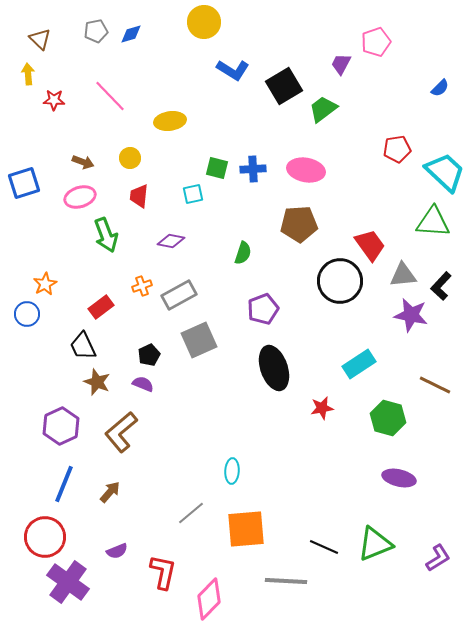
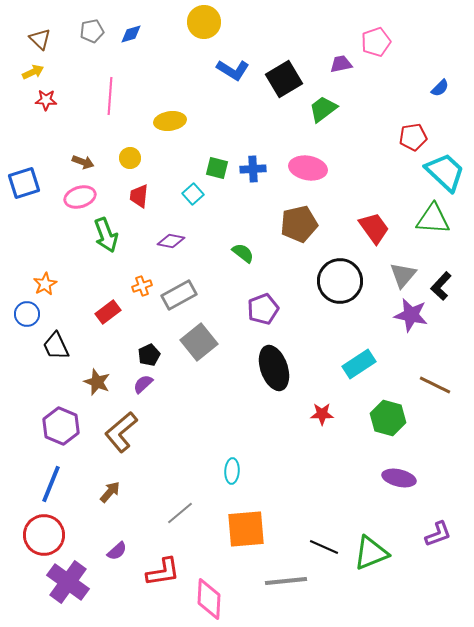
gray pentagon at (96, 31): moved 4 px left
purple trapezoid at (341, 64): rotated 50 degrees clockwise
yellow arrow at (28, 74): moved 5 px right, 2 px up; rotated 70 degrees clockwise
black square at (284, 86): moved 7 px up
pink line at (110, 96): rotated 48 degrees clockwise
red star at (54, 100): moved 8 px left
red pentagon at (397, 149): moved 16 px right, 12 px up
pink ellipse at (306, 170): moved 2 px right, 2 px up
cyan square at (193, 194): rotated 30 degrees counterclockwise
green triangle at (433, 222): moved 3 px up
brown pentagon at (299, 224): rotated 9 degrees counterclockwise
red trapezoid at (370, 245): moved 4 px right, 17 px up
green semicircle at (243, 253): rotated 70 degrees counterclockwise
gray triangle at (403, 275): rotated 44 degrees counterclockwise
red rectangle at (101, 307): moved 7 px right, 5 px down
gray square at (199, 340): moved 2 px down; rotated 15 degrees counterclockwise
black trapezoid at (83, 346): moved 27 px left
purple semicircle at (143, 384): rotated 65 degrees counterclockwise
red star at (322, 408): moved 6 px down; rotated 10 degrees clockwise
purple hexagon at (61, 426): rotated 12 degrees counterclockwise
blue line at (64, 484): moved 13 px left
gray line at (191, 513): moved 11 px left
red circle at (45, 537): moved 1 px left, 2 px up
green triangle at (375, 544): moved 4 px left, 9 px down
purple semicircle at (117, 551): rotated 20 degrees counterclockwise
purple L-shape at (438, 558): moved 24 px up; rotated 12 degrees clockwise
red L-shape at (163, 572): rotated 69 degrees clockwise
gray line at (286, 581): rotated 9 degrees counterclockwise
pink diamond at (209, 599): rotated 42 degrees counterclockwise
